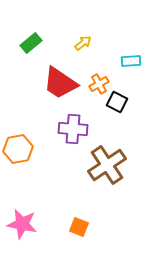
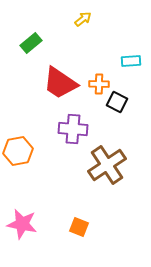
yellow arrow: moved 24 px up
orange cross: rotated 30 degrees clockwise
orange hexagon: moved 2 px down
